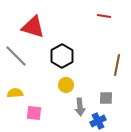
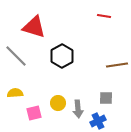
red triangle: moved 1 px right
brown line: rotated 70 degrees clockwise
yellow circle: moved 8 px left, 18 px down
gray arrow: moved 2 px left, 2 px down
pink square: rotated 21 degrees counterclockwise
